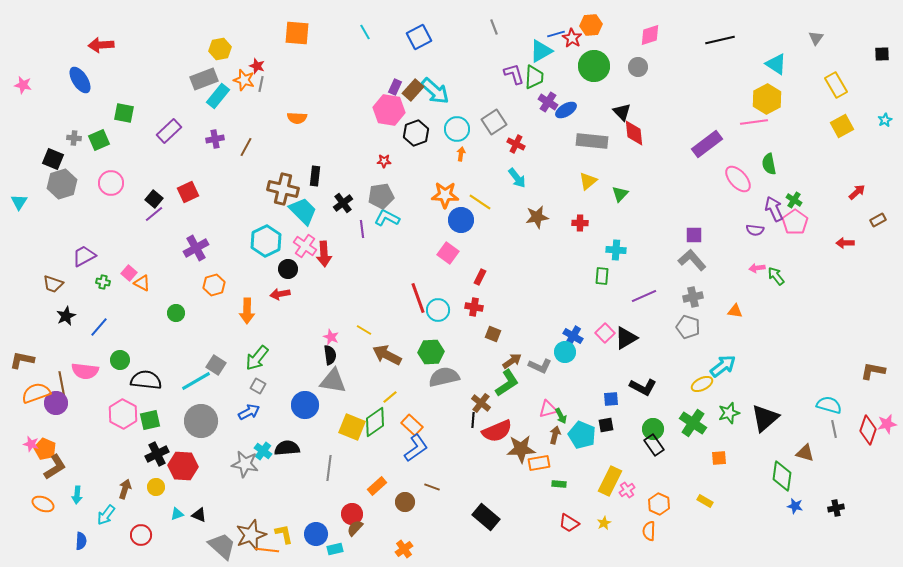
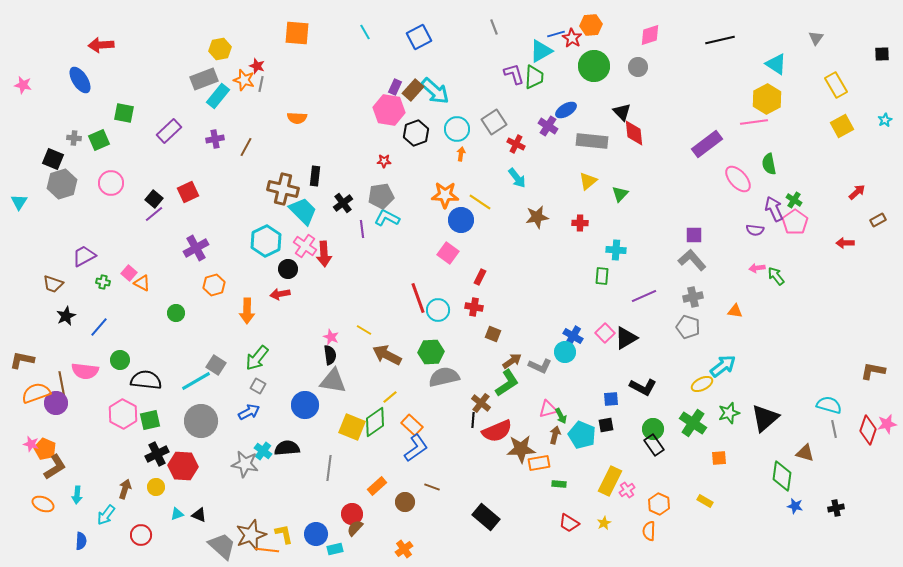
purple cross at (548, 102): moved 24 px down
